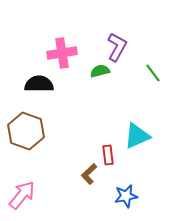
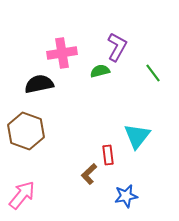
black semicircle: rotated 12 degrees counterclockwise
cyan triangle: rotated 28 degrees counterclockwise
